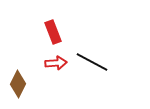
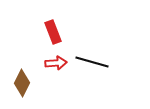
black line: rotated 12 degrees counterclockwise
brown diamond: moved 4 px right, 1 px up
